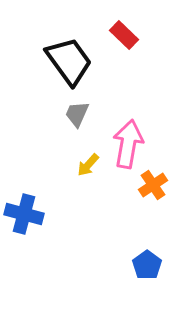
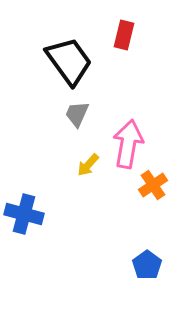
red rectangle: rotated 60 degrees clockwise
